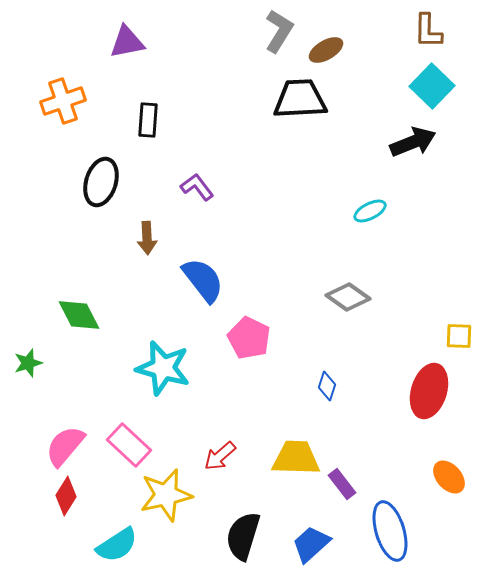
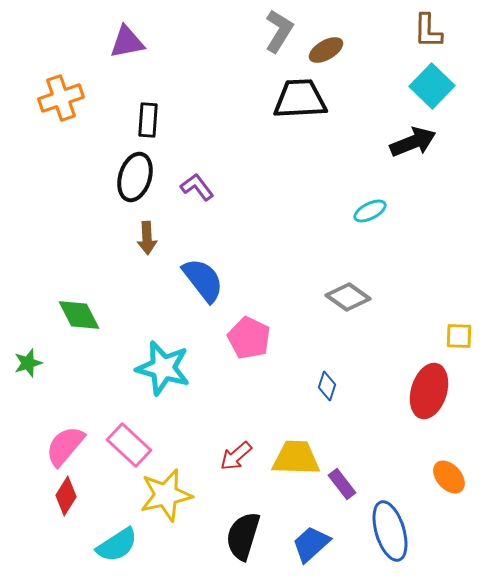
orange cross: moved 2 px left, 3 px up
black ellipse: moved 34 px right, 5 px up
red arrow: moved 16 px right
